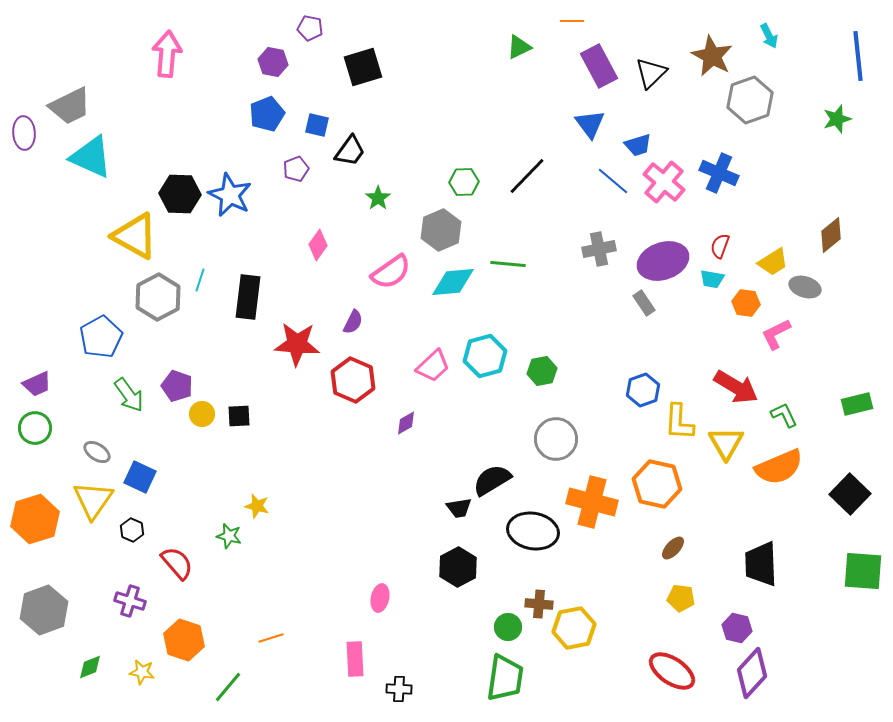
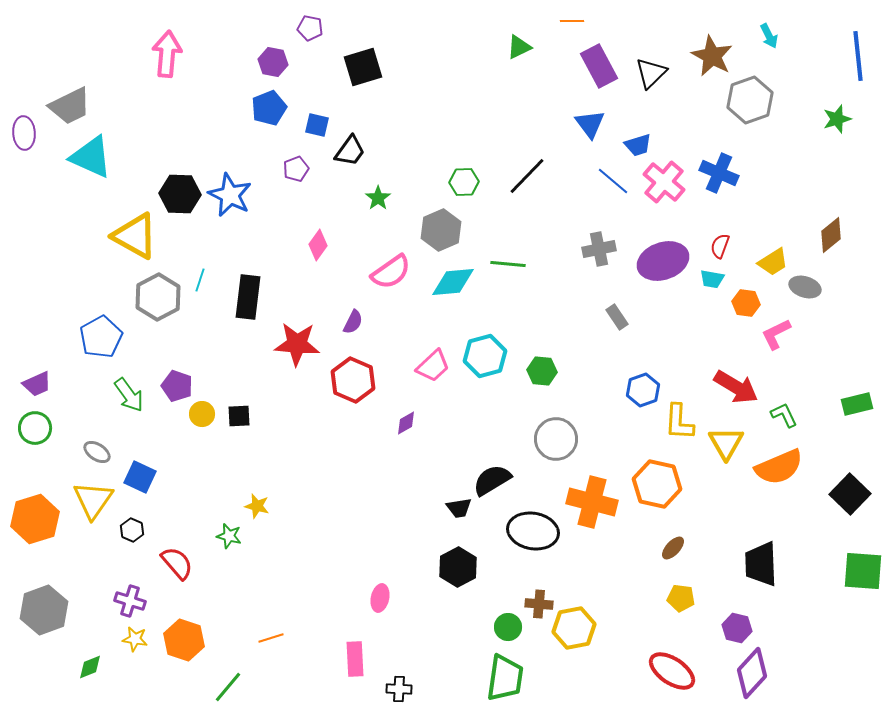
blue pentagon at (267, 114): moved 2 px right, 6 px up
gray rectangle at (644, 303): moved 27 px left, 14 px down
green hexagon at (542, 371): rotated 16 degrees clockwise
yellow star at (142, 672): moved 7 px left, 33 px up
